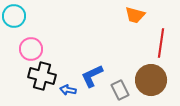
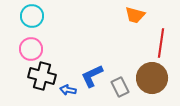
cyan circle: moved 18 px right
brown circle: moved 1 px right, 2 px up
gray rectangle: moved 3 px up
